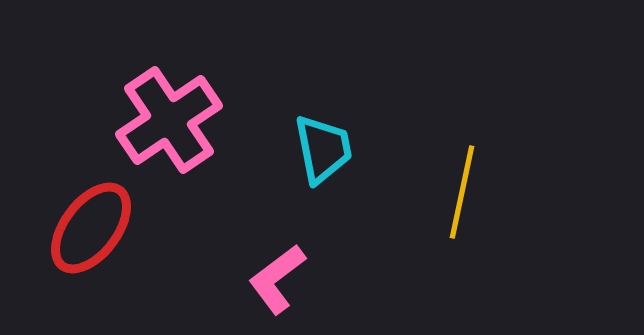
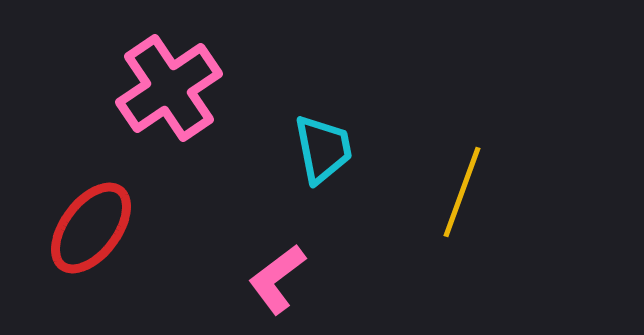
pink cross: moved 32 px up
yellow line: rotated 8 degrees clockwise
